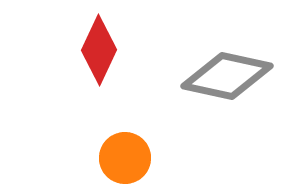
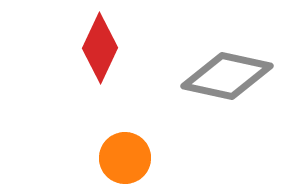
red diamond: moved 1 px right, 2 px up
